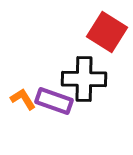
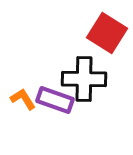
red square: moved 1 px down
purple rectangle: moved 1 px right, 1 px up
